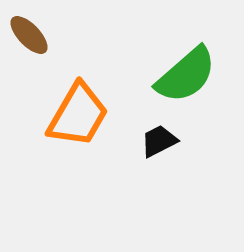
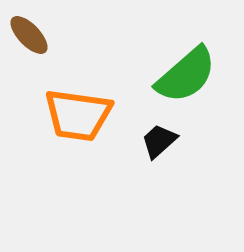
orange trapezoid: rotated 68 degrees clockwise
black trapezoid: rotated 15 degrees counterclockwise
